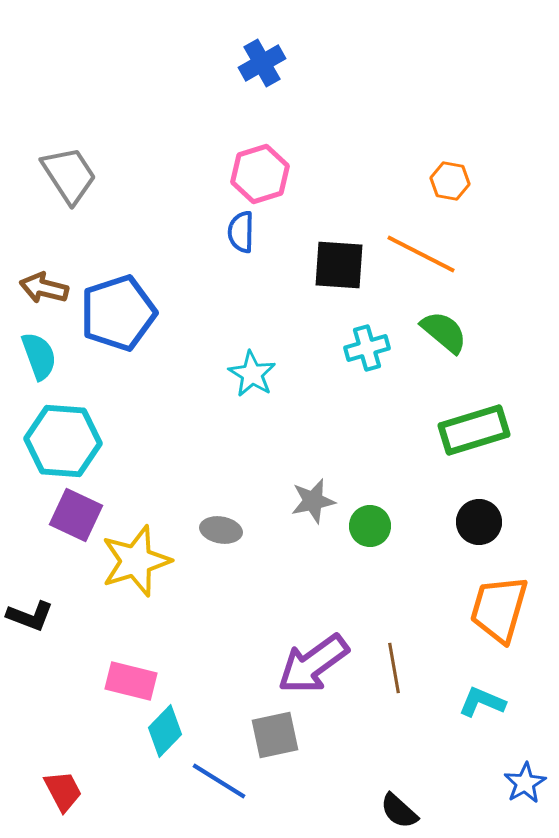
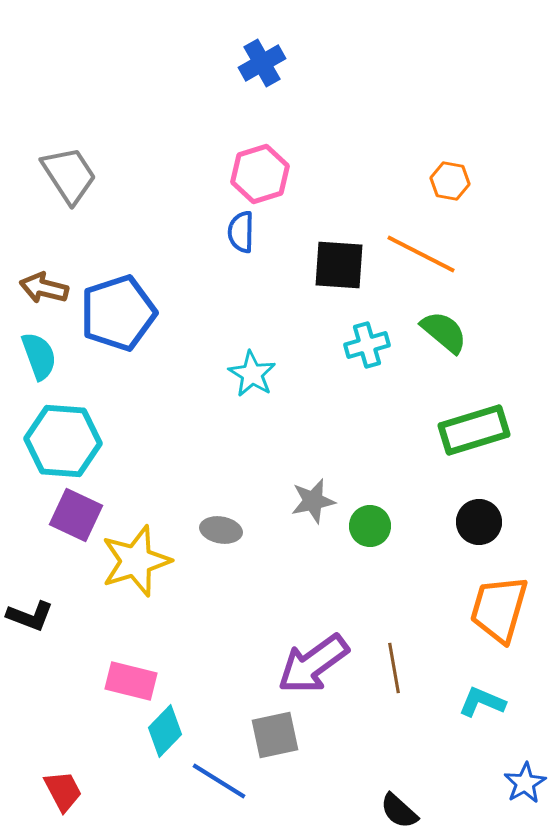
cyan cross: moved 3 px up
